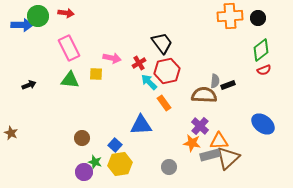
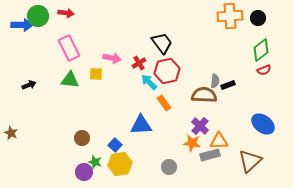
brown triangle: moved 22 px right, 3 px down
